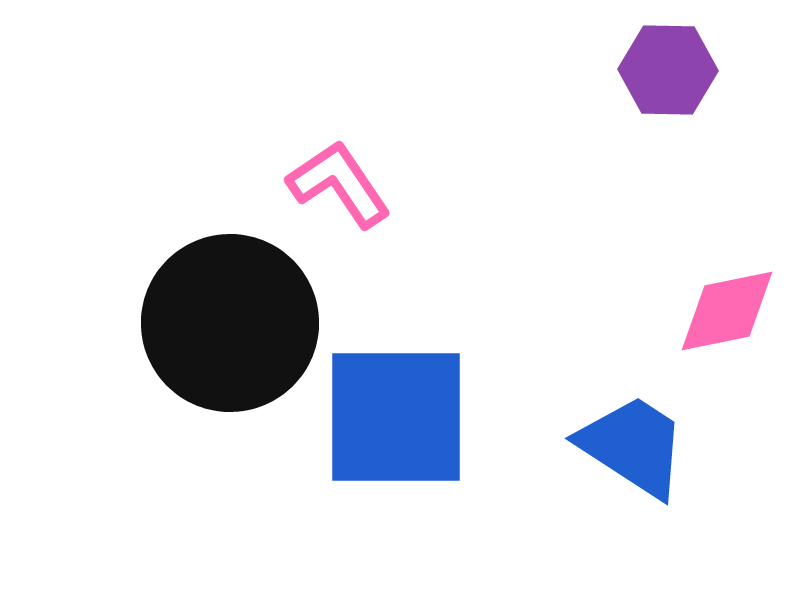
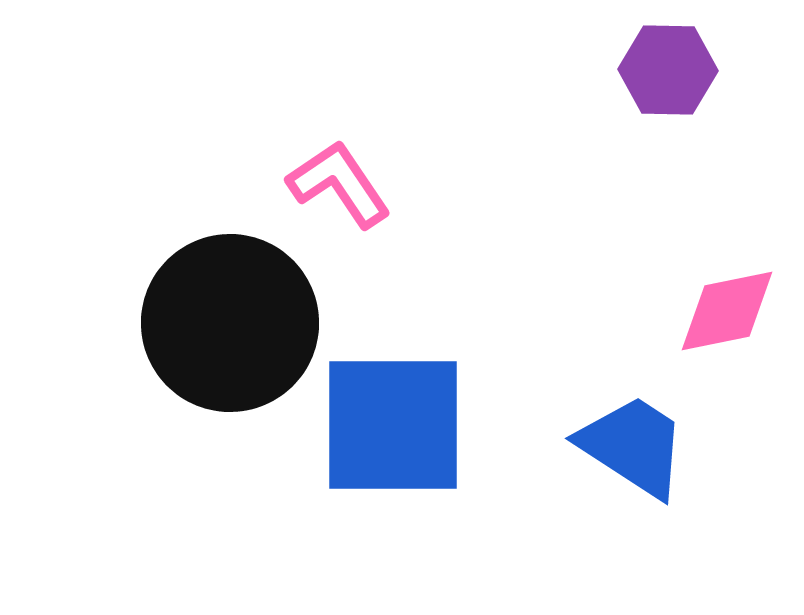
blue square: moved 3 px left, 8 px down
